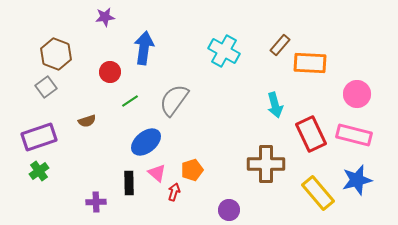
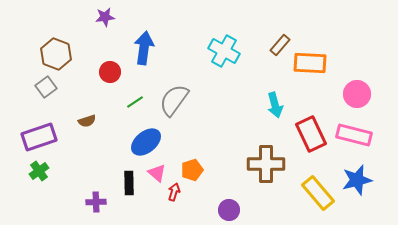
green line: moved 5 px right, 1 px down
